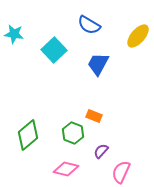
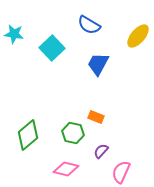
cyan square: moved 2 px left, 2 px up
orange rectangle: moved 2 px right, 1 px down
green hexagon: rotated 10 degrees counterclockwise
